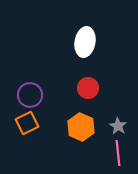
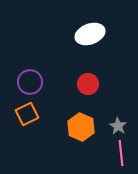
white ellipse: moved 5 px right, 8 px up; rotated 60 degrees clockwise
red circle: moved 4 px up
purple circle: moved 13 px up
orange square: moved 9 px up
pink line: moved 3 px right
